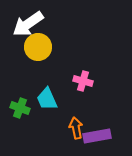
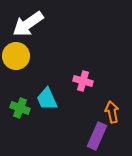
yellow circle: moved 22 px left, 9 px down
orange arrow: moved 36 px right, 16 px up
purple rectangle: rotated 56 degrees counterclockwise
